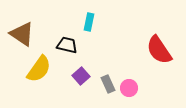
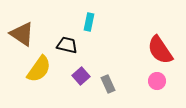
red semicircle: moved 1 px right
pink circle: moved 28 px right, 7 px up
